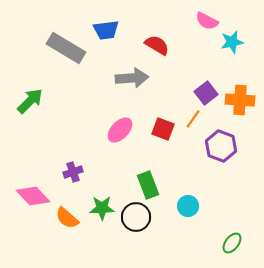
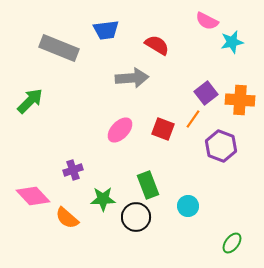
gray rectangle: moved 7 px left; rotated 9 degrees counterclockwise
purple cross: moved 2 px up
green star: moved 1 px right, 9 px up
